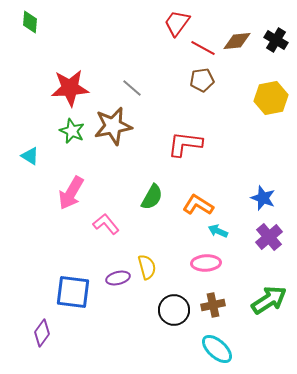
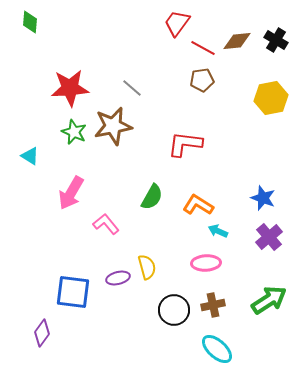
green star: moved 2 px right, 1 px down
